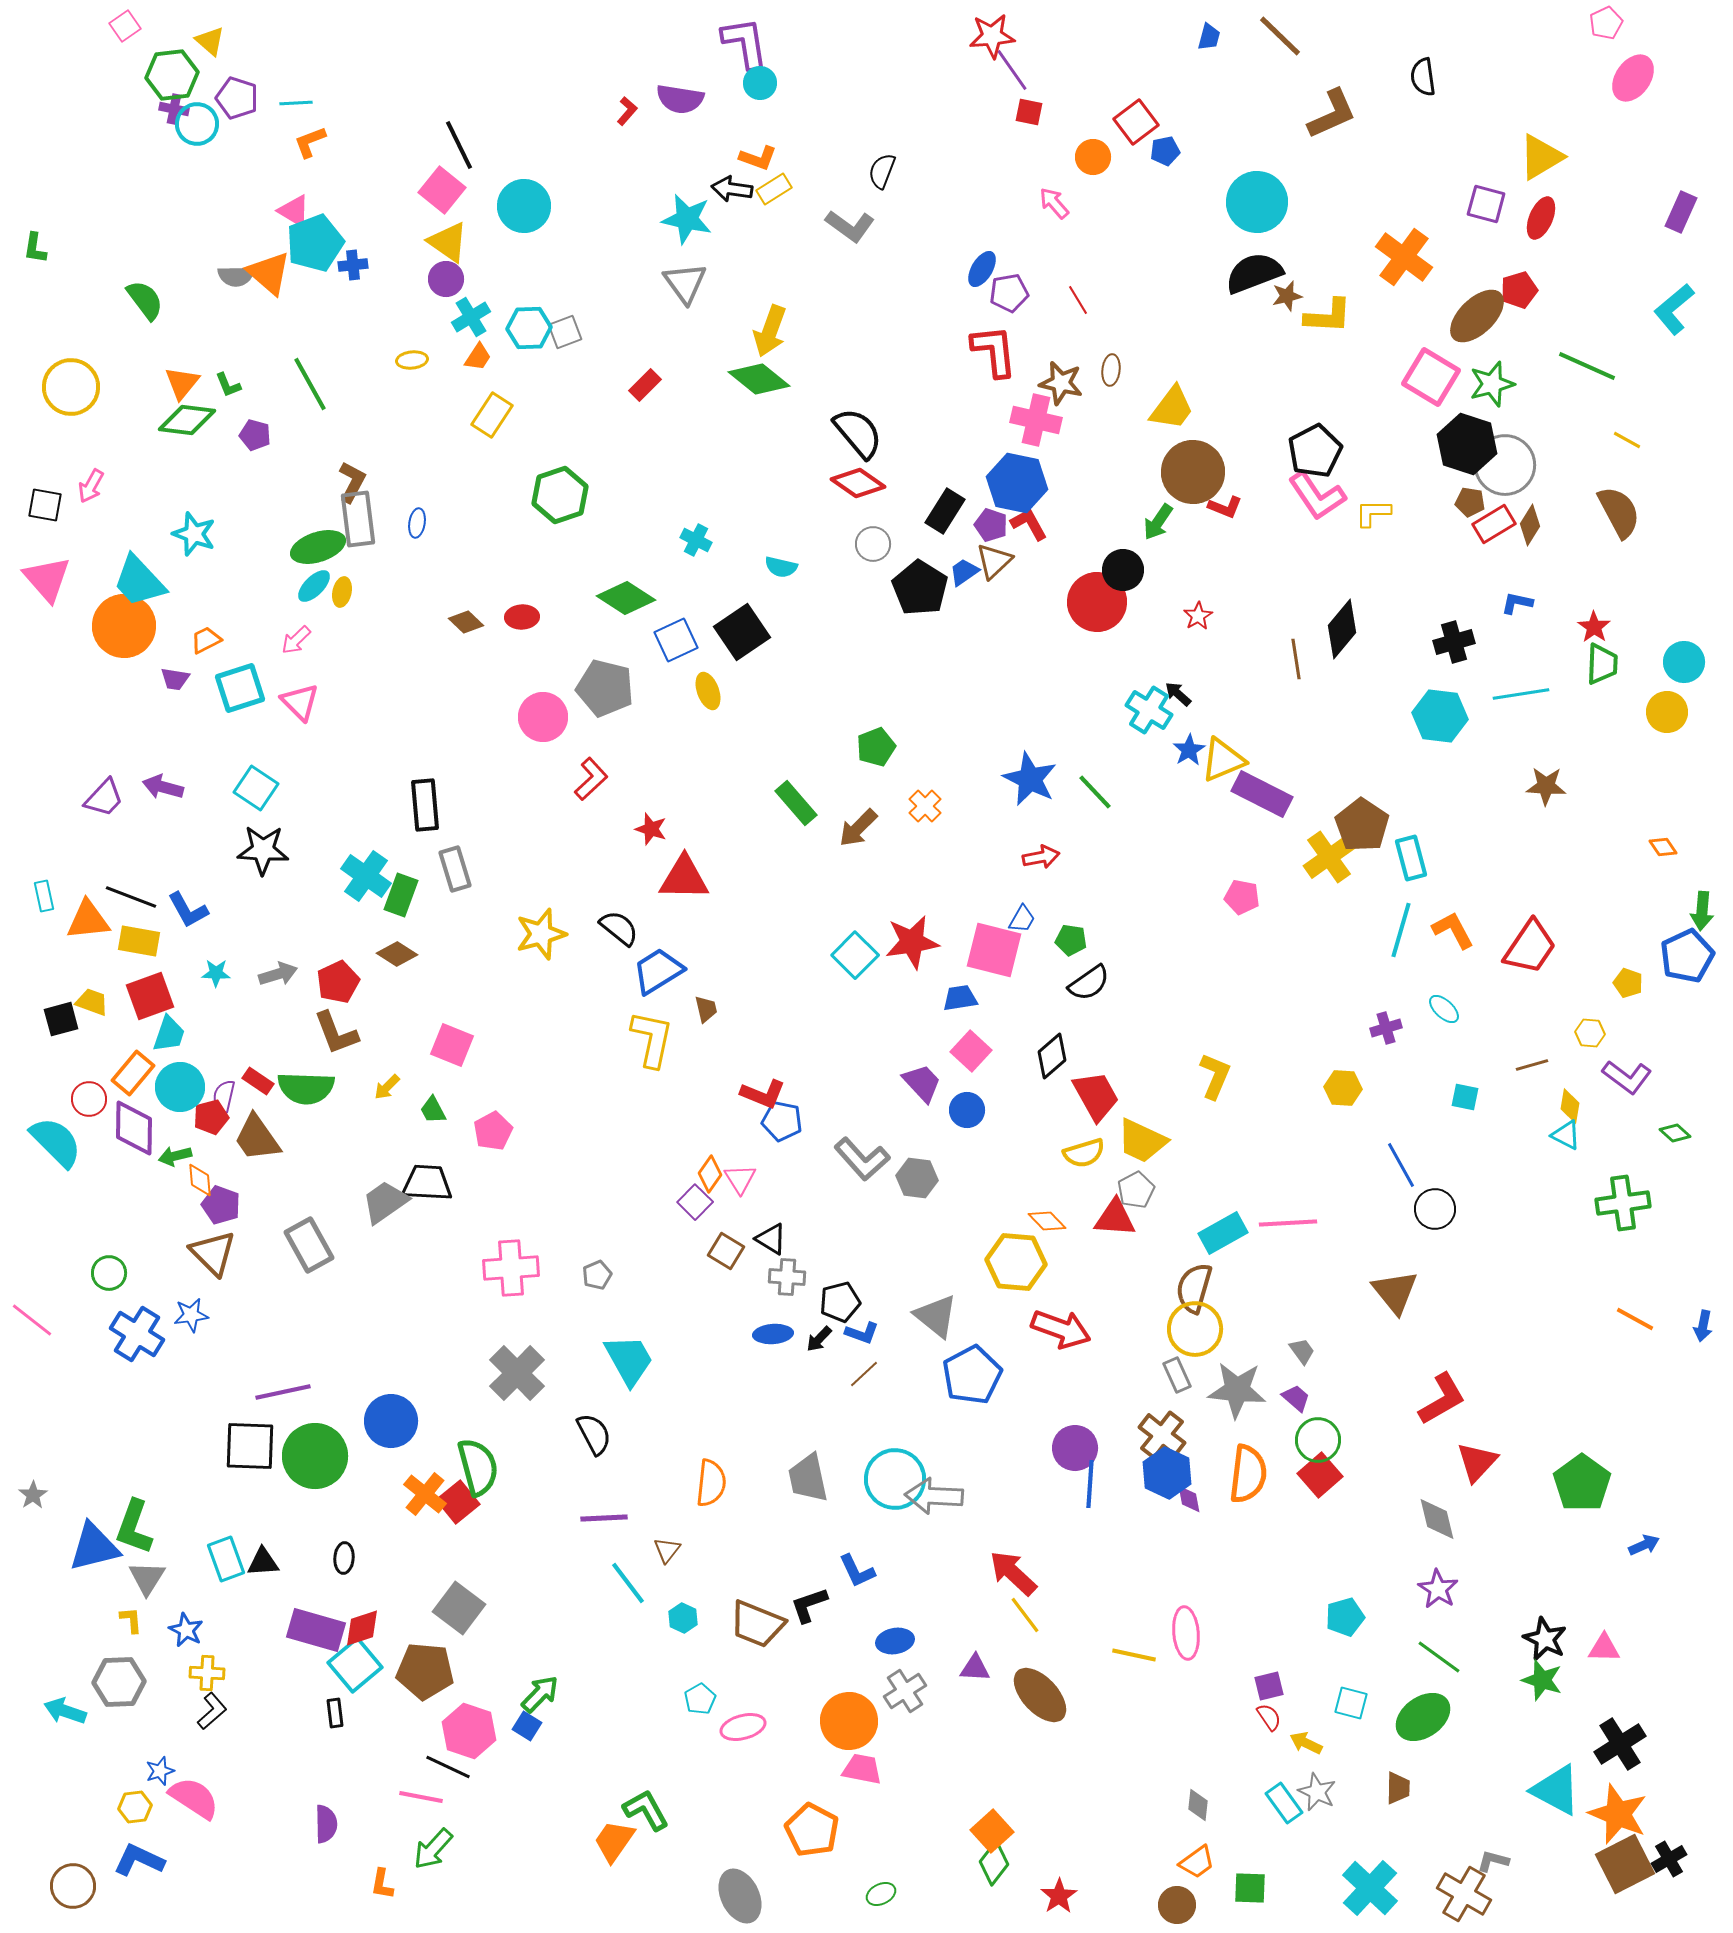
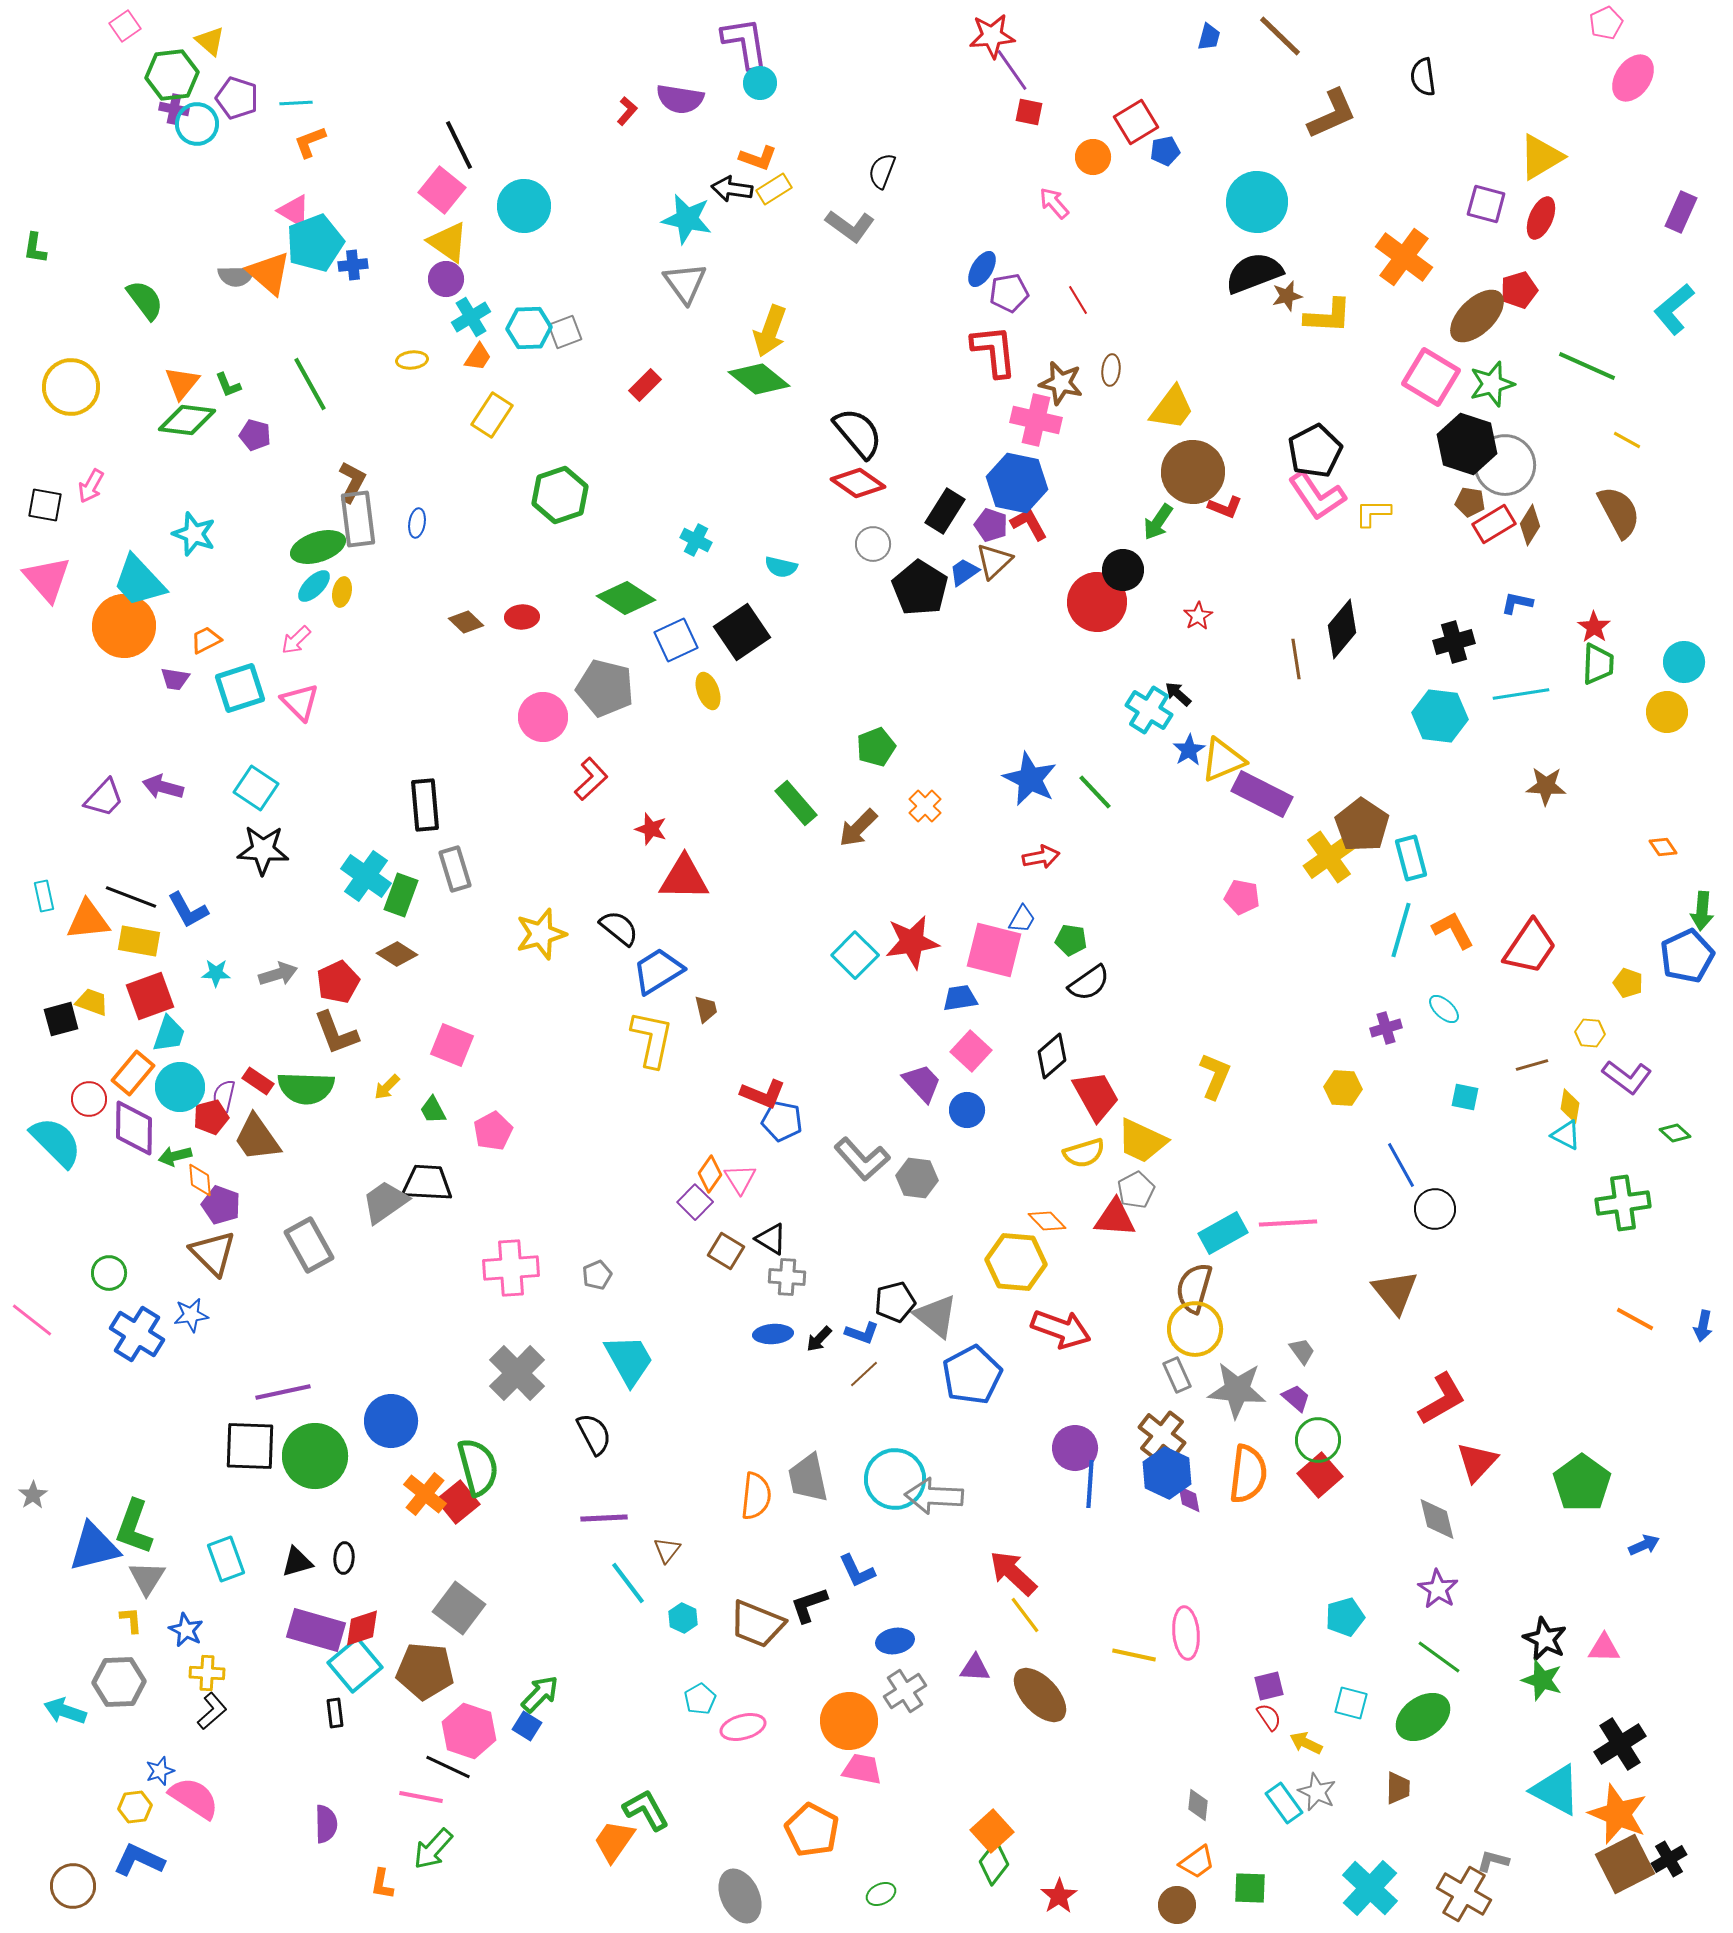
red square at (1136, 122): rotated 6 degrees clockwise
green trapezoid at (1602, 664): moved 4 px left
black pentagon at (840, 1302): moved 55 px right
orange semicircle at (711, 1483): moved 45 px right, 13 px down
black triangle at (263, 1562): moved 34 px right; rotated 12 degrees counterclockwise
